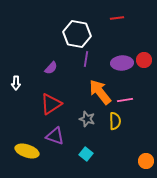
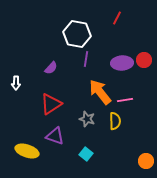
red line: rotated 56 degrees counterclockwise
